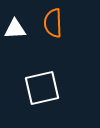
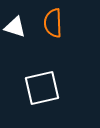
white triangle: moved 2 px up; rotated 20 degrees clockwise
